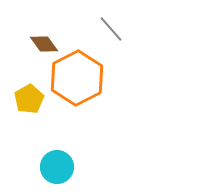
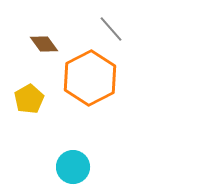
orange hexagon: moved 13 px right
cyan circle: moved 16 px right
